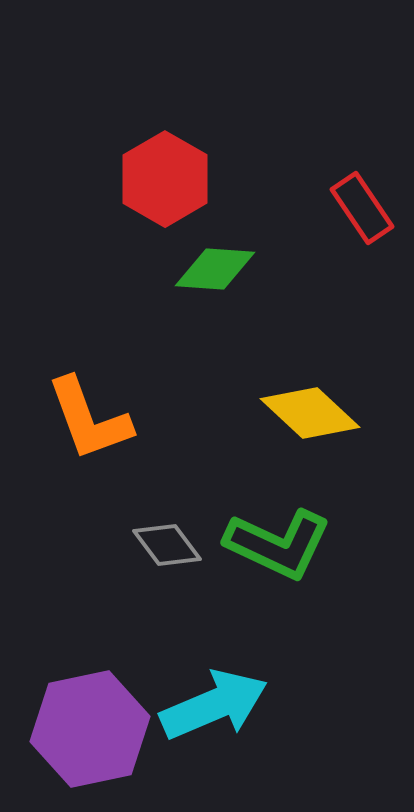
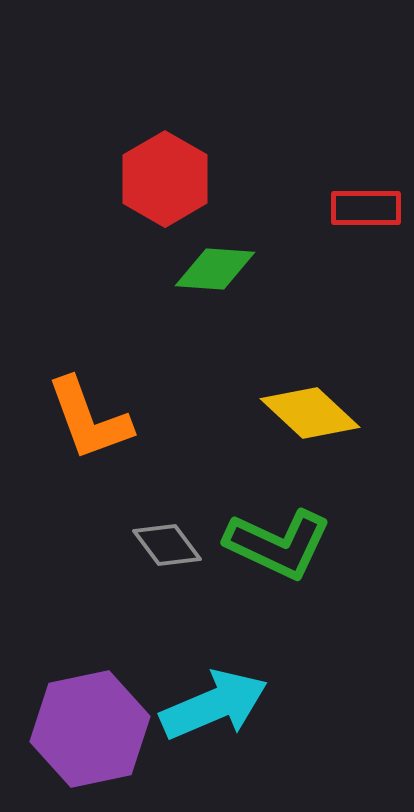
red rectangle: moved 4 px right; rotated 56 degrees counterclockwise
